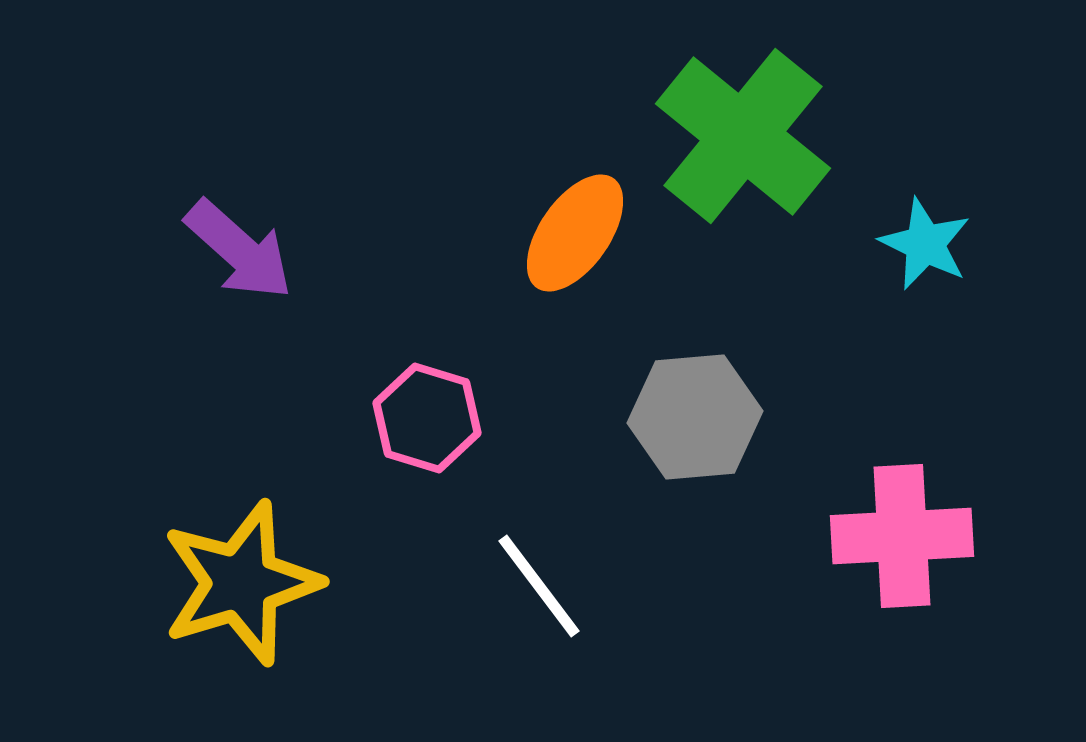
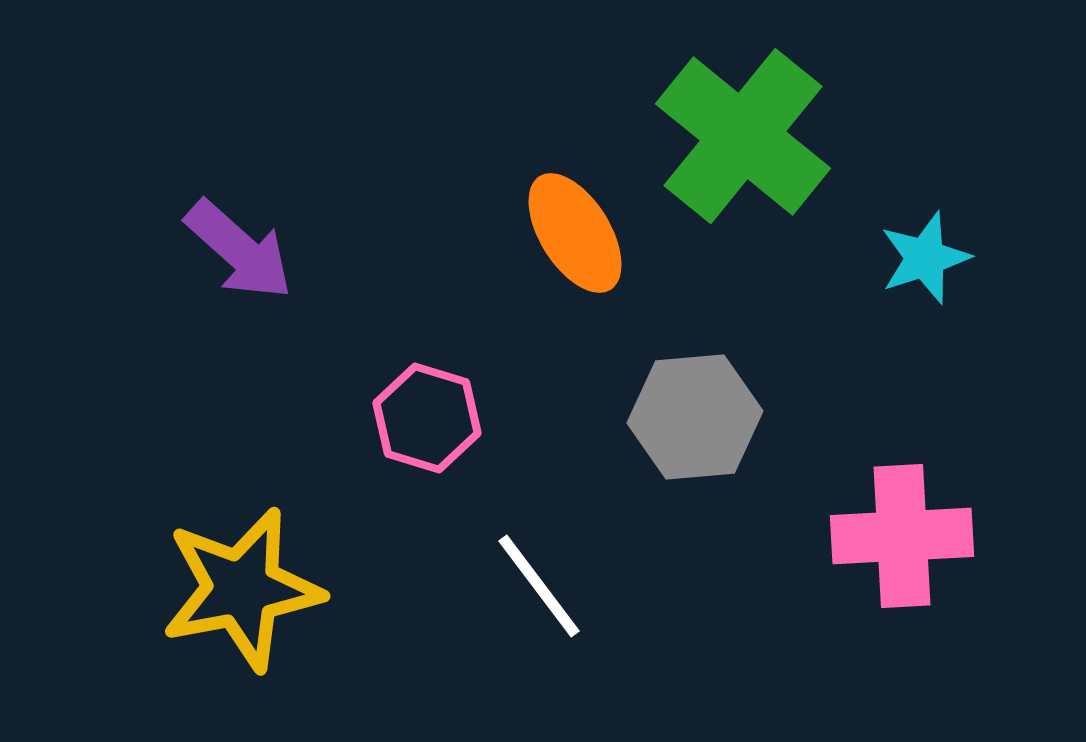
orange ellipse: rotated 67 degrees counterclockwise
cyan star: moved 14 px down; rotated 28 degrees clockwise
yellow star: moved 1 px right, 6 px down; rotated 6 degrees clockwise
